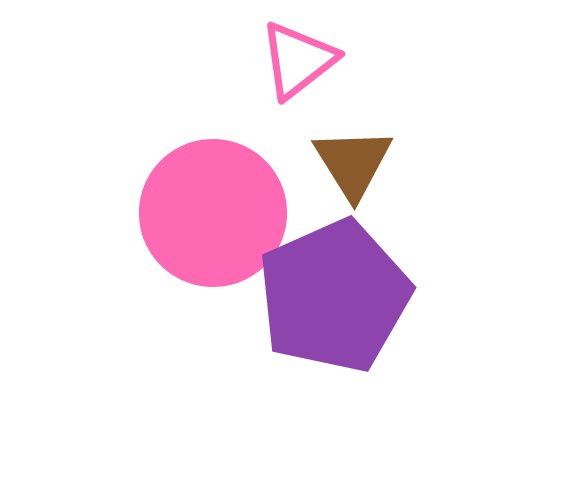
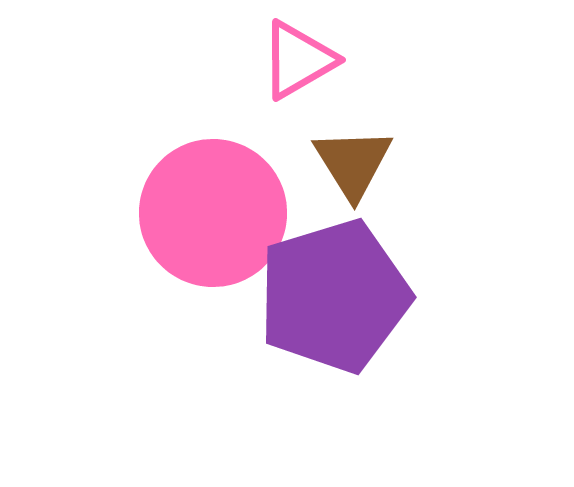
pink triangle: rotated 8 degrees clockwise
purple pentagon: rotated 7 degrees clockwise
